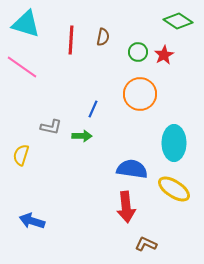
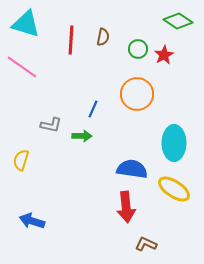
green circle: moved 3 px up
orange circle: moved 3 px left
gray L-shape: moved 2 px up
yellow semicircle: moved 5 px down
